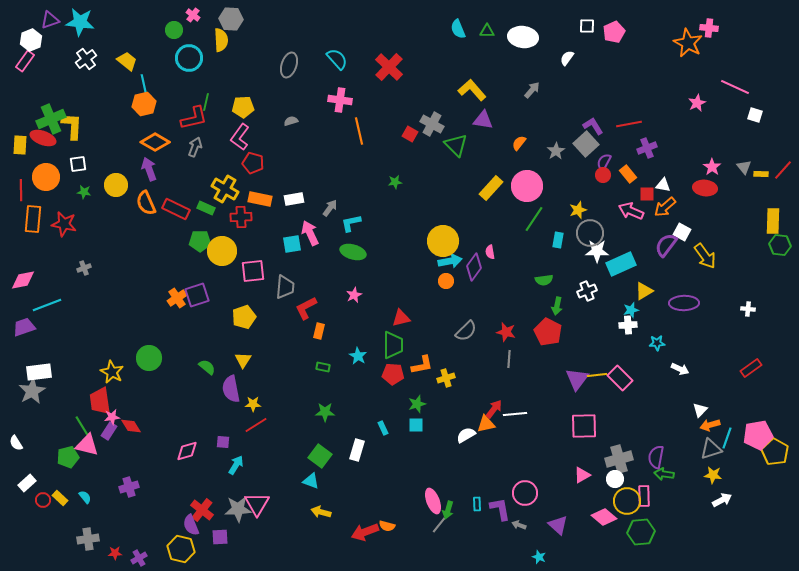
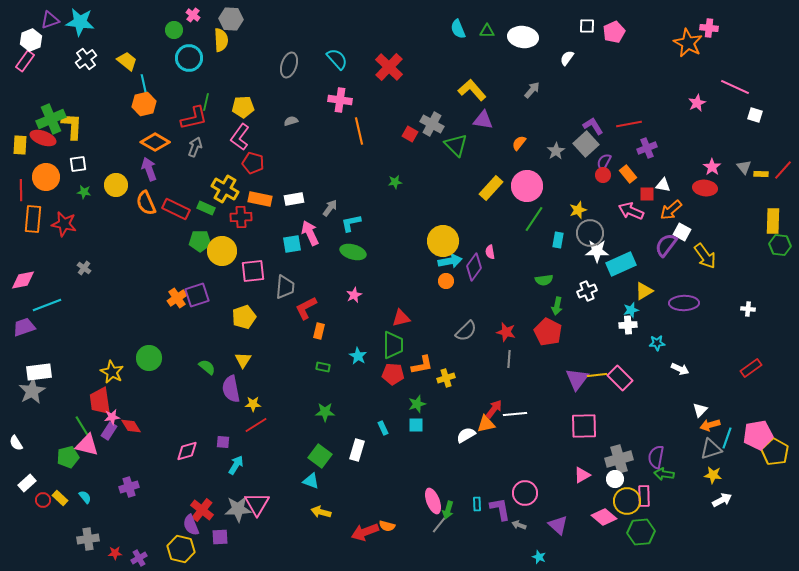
orange arrow at (665, 207): moved 6 px right, 3 px down
gray cross at (84, 268): rotated 32 degrees counterclockwise
